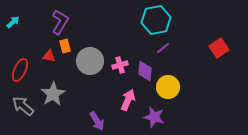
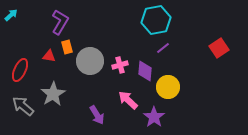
cyan arrow: moved 2 px left, 7 px up
orange rectangle: moved 2 px right, 1 px down
pink arrow: rotated 70 degrees counterclockwise
purple star: rotated 20 degrees clockwise
purple arrow: moved 6 px up
